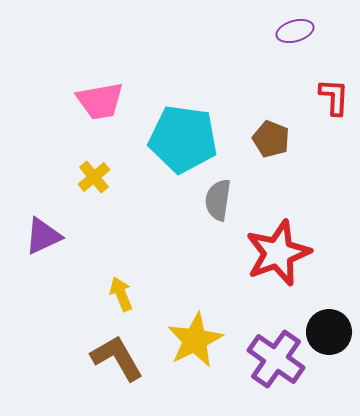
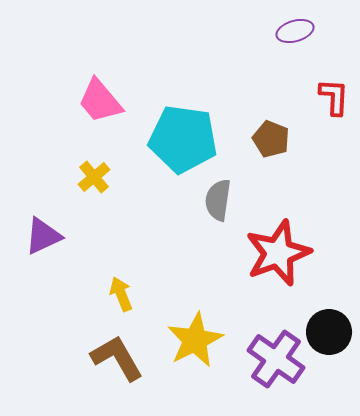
pink trapezoid: rotated 60 degrees clockwise
